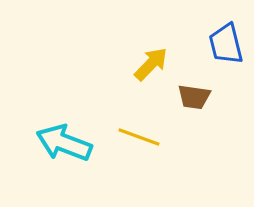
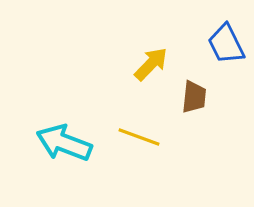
blue trapezoid: rotated 12 degrees counterclockwise
brown trapezoid: rotated 92 degrees counterclockwise
